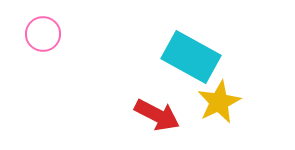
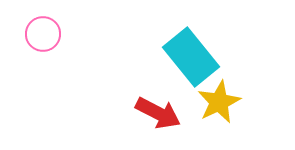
cyan rectangle: rotated 22 degrees clockwise
red arrow: moved 1 px right, 2 px up
